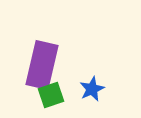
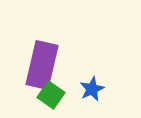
green square: rotated 36 degrees counterclockwise
